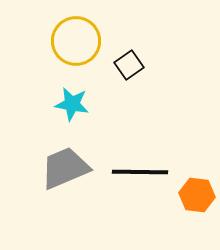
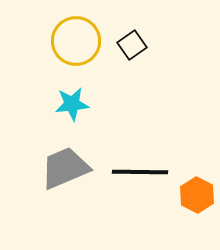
black square: moved 3 px right, 20 px up
cyan star: rotated 16 degrees counterclockwise
orange hexagon: rotated 20 degrees clockwise
